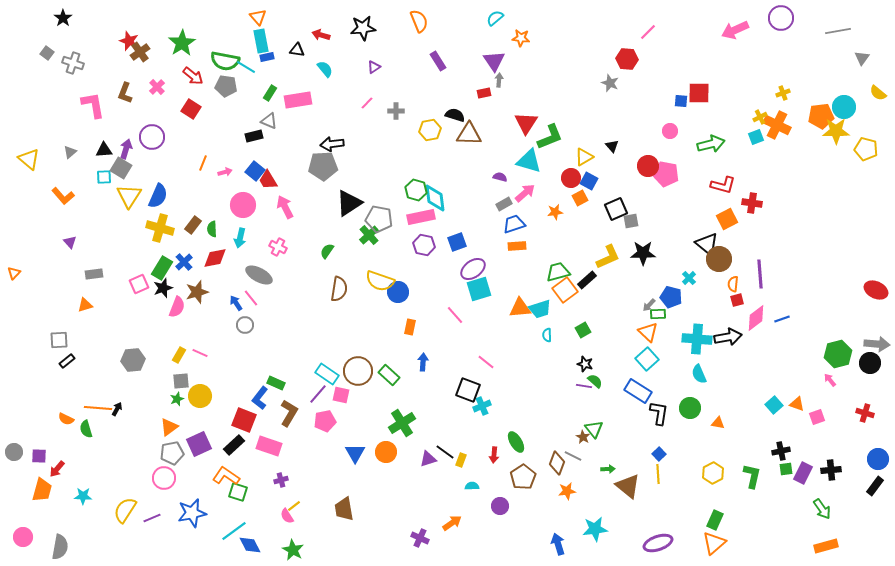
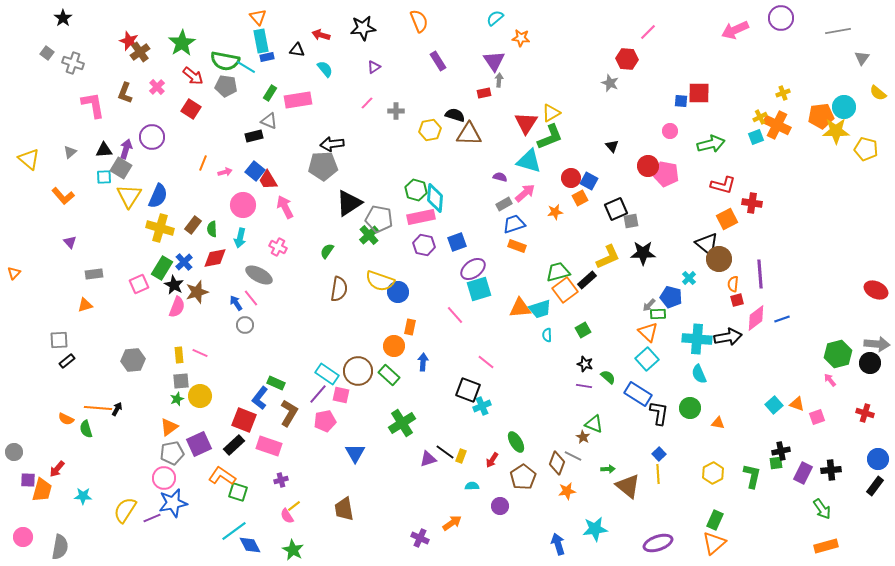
yellow triangle at (584, 157): moved 33 px left, 44 px up
cyan diamond at (435, 198): rotated 12 degrees clockwise
orange rectangle at (517, 246): rotated 24 degrees clockwise
black star at (163, 288): moved 11 px right, 3 px up; rotated 24 degrees counterclockwise
yellow rectangle at (179, 355): rotated 35 degrees counterclockwise
green semicircle at (595, 381): moved 13 px right, 4 px up
blue rectangle at (638, 391): moved 3 px down
green triangle at (594, 429): moved 5 px up; rotated 30 degrees counterclockwise
orange circle at (386, 452): moved 8 px right, 106 px up
red arrow at (494, 455): moved 2 px left, 5 px down; rotated 28 degrees clockwise
purple square at (39, 456): moved 11 px left, 24 px down
yellow rectangle at (461, 460): moved 4 px up
green square at (786, 469): moved 10 px left, 6 px up
orange L-shape at (226, 476): moved 4 px left
blue star at (192, 513): moved 19 px left, 10 px up
